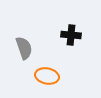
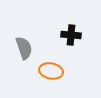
orange ellipse: moved 4 px right, 5 px up
